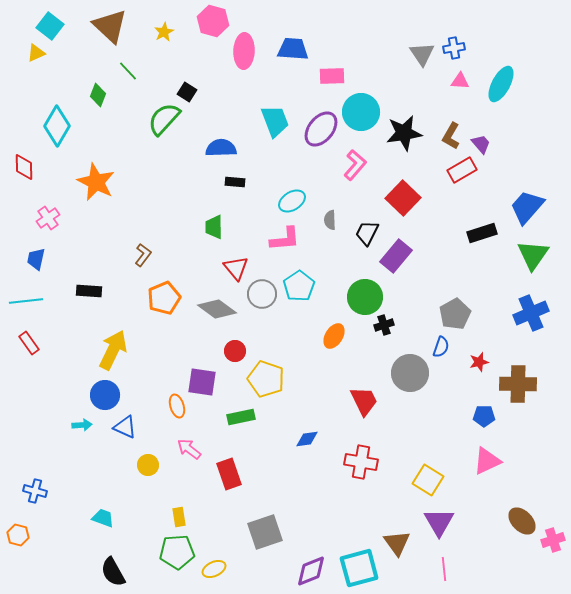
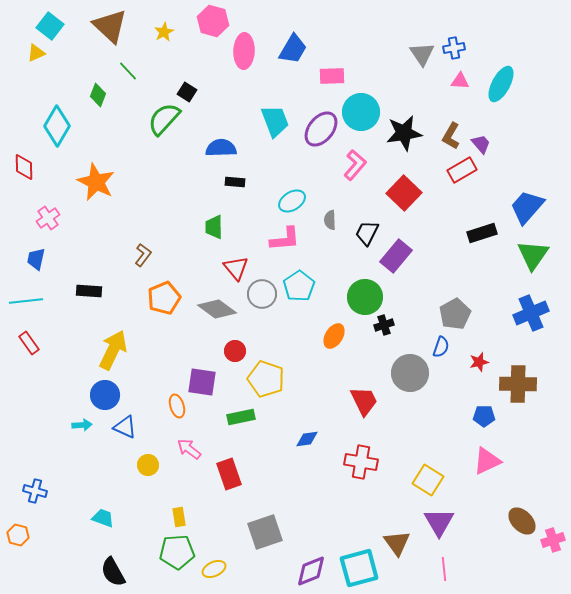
blue trapezoid at (293, 49): rotated 116 degrees clockwise
red square at (403, 198): moved 1 px right, 5 px up
